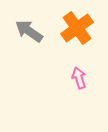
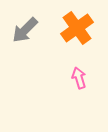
gray arrow: moved 4 px left, 1 px up; rotated 80 degrees counterclockwise
